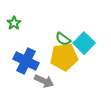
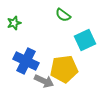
green star: rotated 16 degrees clockwise
green semicircle: moved 24 px up
cyan square: moved 1 px right, 3 px up; rotated 20 degrees clockwise
yellow pentagon: moved 12 px down
